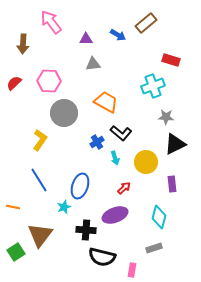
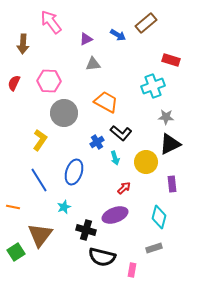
purple triangle: rotated 24 degrees counterclockwise
red semicircle: rotated 21 degrees counterclockwise
black triangle: moved 5 px left
blue ellipse: moved 6 px left, 14 px up
black cross: rotated 12 degrees clockwise
